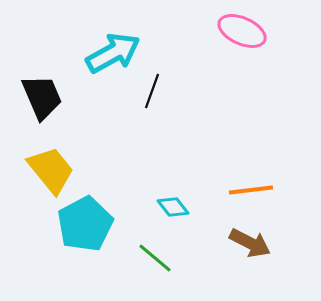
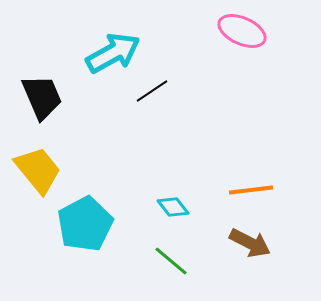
black line: rotated 36 degrees clockwise
yellow trapezoid: moved 13 px left
green line: moved 16 px right, 3 px down
